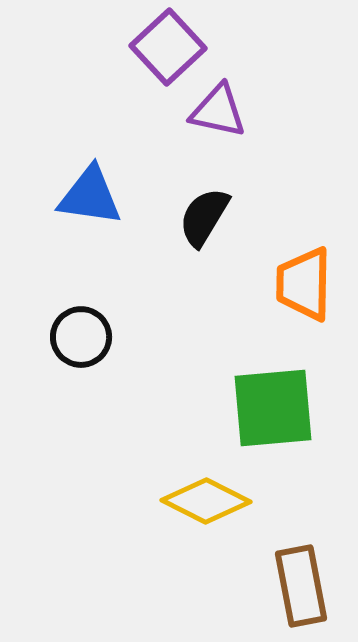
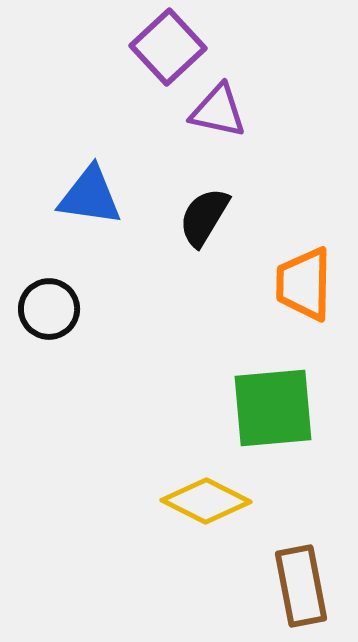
black circle: moved 32 px left, 28 px up
